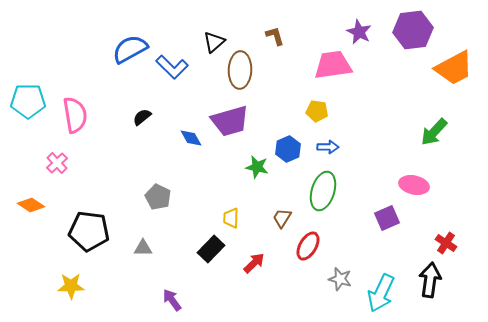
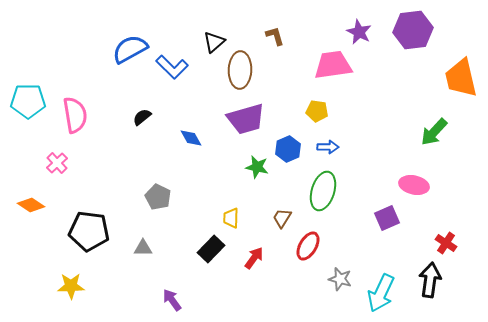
orange trapezoid: moved 7 px right, 10 px down; rotated 105 degrees clockwise
purple trapezoid: moved 16 px right, 2 px up
red arrow: moved 5 px up; rotated 10 degrees counterclockwise
